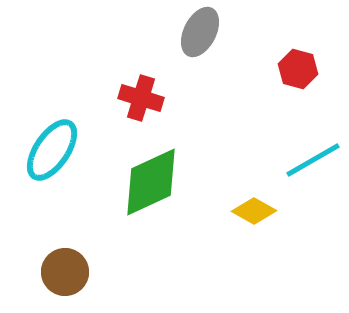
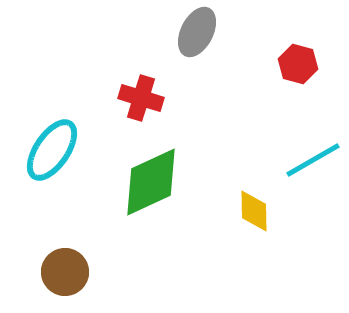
gray ellipse: moved 3 px left
red hexagon: moved 5 px up
yellow diamond: rotated 60 degrees clockwise
